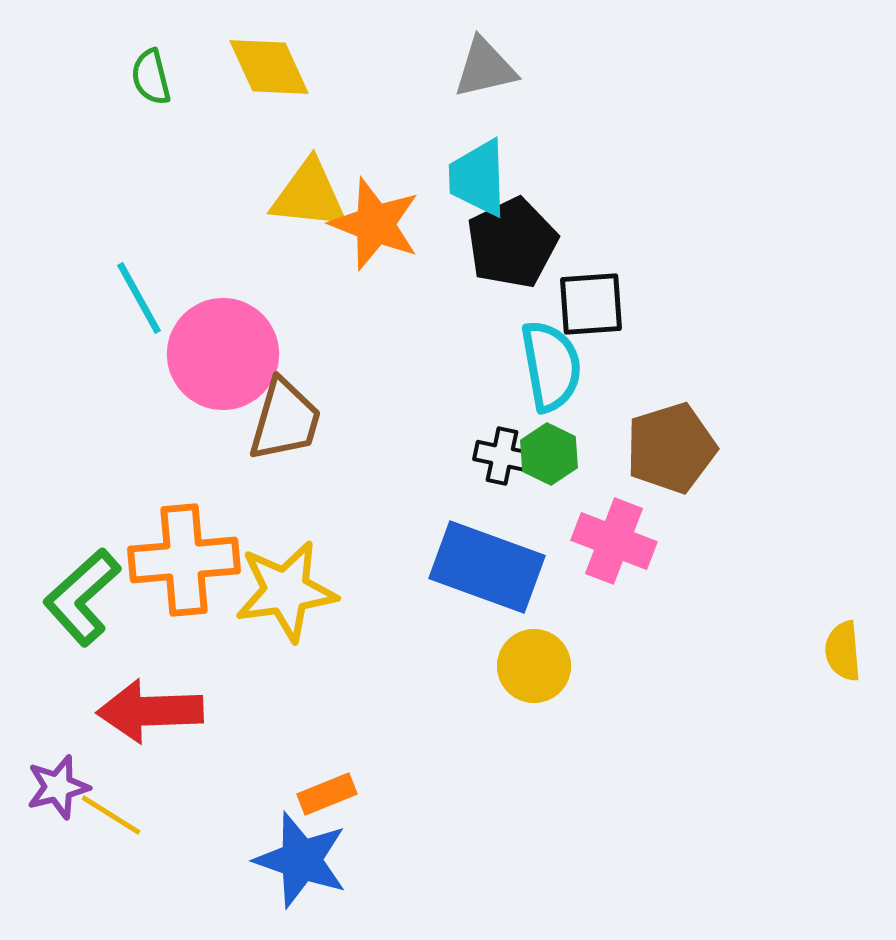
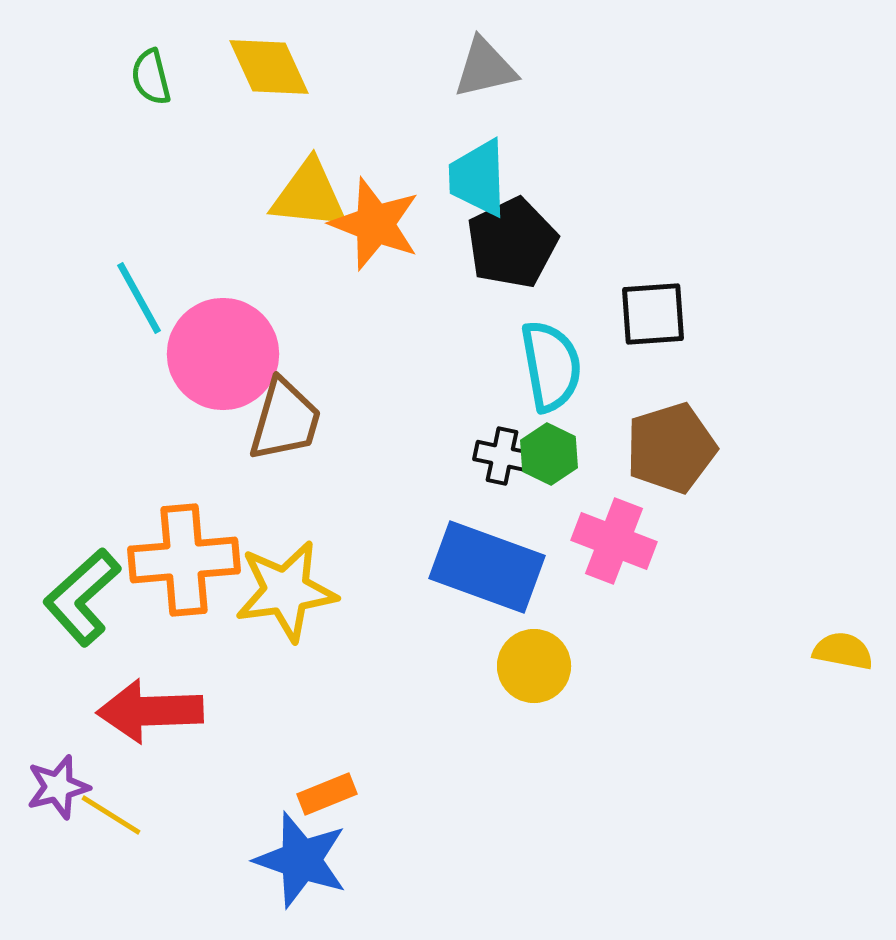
black square: moved 62 px right, 10 px down
yellow semicircle: rotated 106 degrees clockwise
